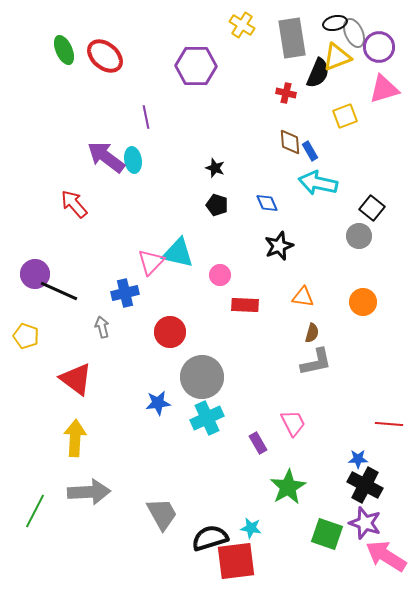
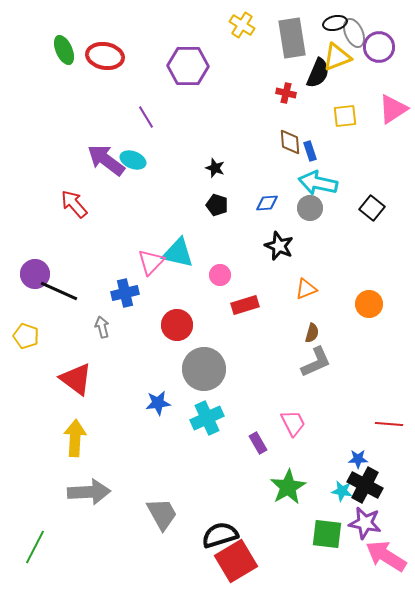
red ellipse at (105, 56): rotated 30 degrees counterclockwise
purple hexagon at (196, 66): moved 8 px left
pink triangle at (384, 89): moved 9 px right, 20 px down; rotated 16 degrees counterclockwise
yellow square at (345, 116): rotated 15 degrees clockwise
purple line at (146, 117): rotated 20 degrees counterclockwise
blue rectangle at (310, 151): rotated 12 degrees clockwise
purple arrow at (106, 157): moved 3 px down
cyan ellipse at (133, 160): rotated 60 degrees counterclockwise
blue diamond at (267, 203): rotated 70 degrees counterclockwise
gray circle at (359, 236): moved 49 px left, 28 px up
black star at (279, 246): rotated 28 degrees counterclockwise
orange triangle at (303, 297): moved 3 px right, 8 px up; rotated 30 degrees counterclockwise
orange circle at (363, 302): moved 6 px right, 2 px down
red rectangle at (245, 305): rotated 20 degrees counterclockwise
red circle at (170, 332): moved 7 px right, 7 px up
gray L-shape at (316, 362): rotated 12 degrees counterclockwise
gray circle at (202, 377): moved 2 px right, 8 px up
green line at (35, 511): moved 36 px down
purple star at (365, 523): rotated 8 degrees counterclockwise
cyan star at (251, 528): moved 91 px right, 37 px up
green square at (327, 534): rotated 12 degrees counterclockwise
black semicircle at (210, 538): moved 10 px right, 3 px up
red square at (236, 561): rotated 24 degrees counterclockwise
